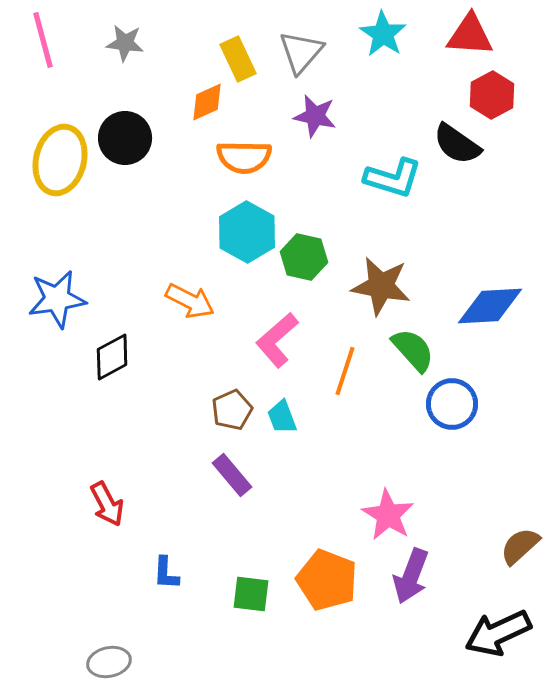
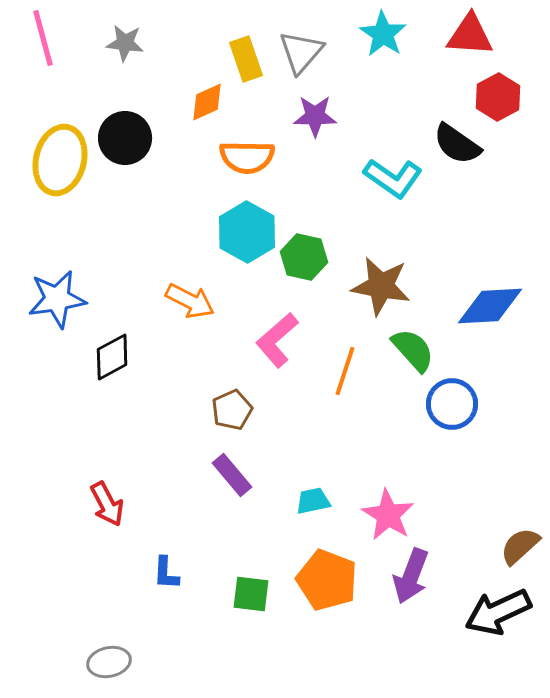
pink line: moved 2 px up
yellow rectangle: moved 8 px right; rotated 6 degrees clockwise
red hexagon: moved 6 px right, 2 px down
purple star: rotated 12 degrees counterclockwise
orange semicircle: moved 3 px right
cyan L-shape: rotated 18 degrees clockwise
cyan trapezoid: moved 31 px right, 84 px down; rotated 99 degrees clockwise
black arrow: moved 21 px up
